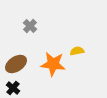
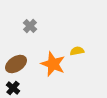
orange star: rotated 15 degrees clockwise
